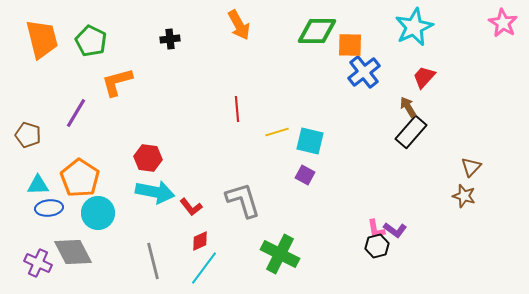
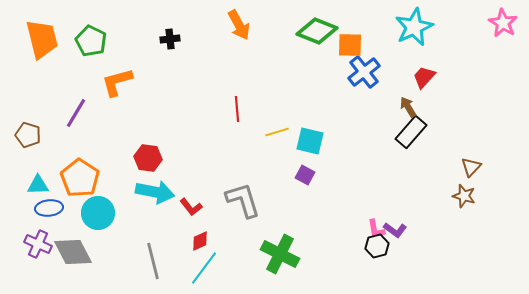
green diamond: rotated 21 degrees clockwise
purple cross: moved 19 px up
